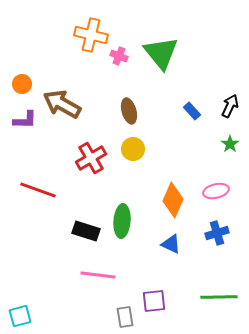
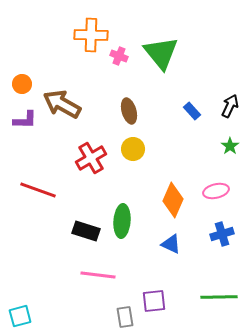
orange cross: rotated 12 degrees counterclockwise
green star: moved 2 px down
blue cross: moved 5 px right, 1 px down
